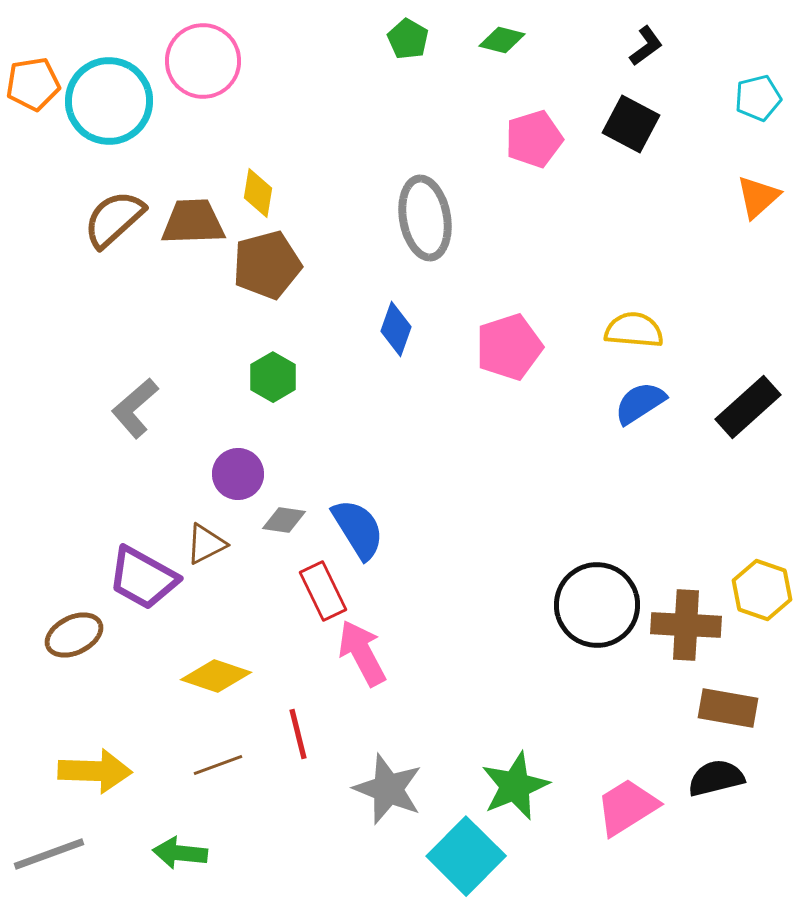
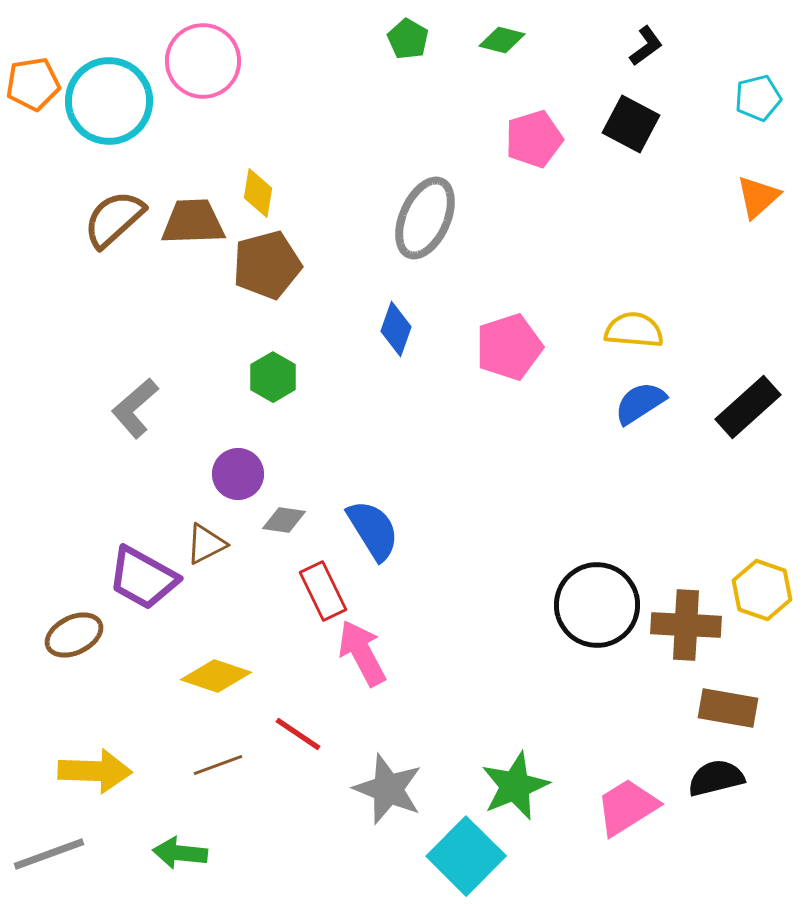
gray ellipse at (425, 218): rotated 34 degrees clockwise
blue semicircle at (358, 529): moved 15 px right, 1 px down
red line at (298, 734): rotated 42 degrees counterclockwise
